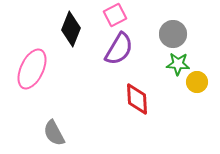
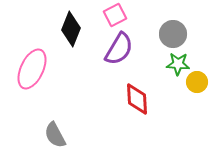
gray semicircle: moved 1 px right, 2 px down
